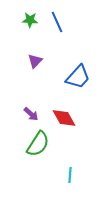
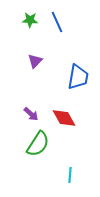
blue trapezoid: rotated 32 degrees counterclockwise
